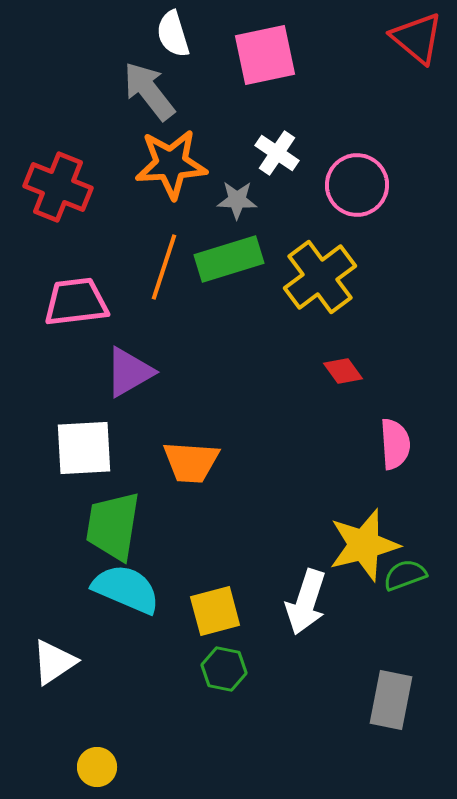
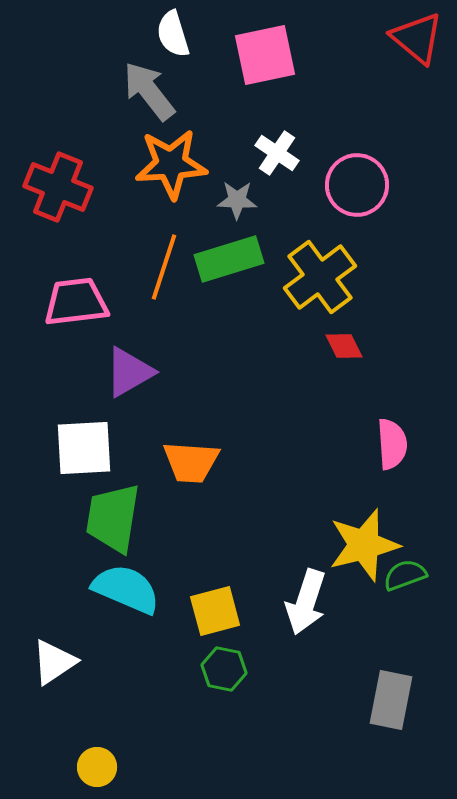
red diamond: moved 1 px right, 25 px up; rotated 9 degrees clockwise
pink semicircle: moved 3 px left
green trapezoid: moved 8 px up
